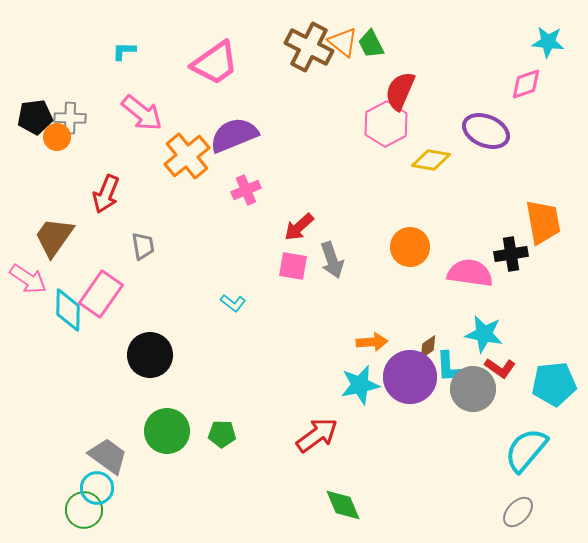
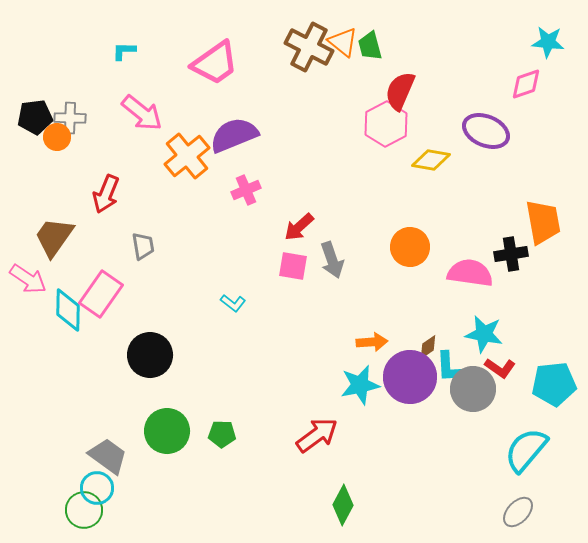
green trapezoid at (371, 44): moved 1 px left, 2 px down; rotated 12 degrees clockwise
green diamond at (343, 505): rotated 51 degrees clockwise
